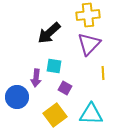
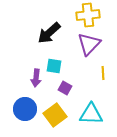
blue circle: moved 8 px right, 12 px down
